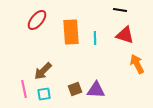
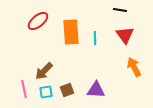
red ellipse: moved 1 px right, 1 px down; rotated 10 degrees clockwise
red triangle: rotated 36 degrees clockwise
orange arrow: moved 3 px left, 3 px down
brown arrow: moved 1 px right
brown square: moved 8 px left, 1 px down
cyan square: moved 2 px right, 2 px up
